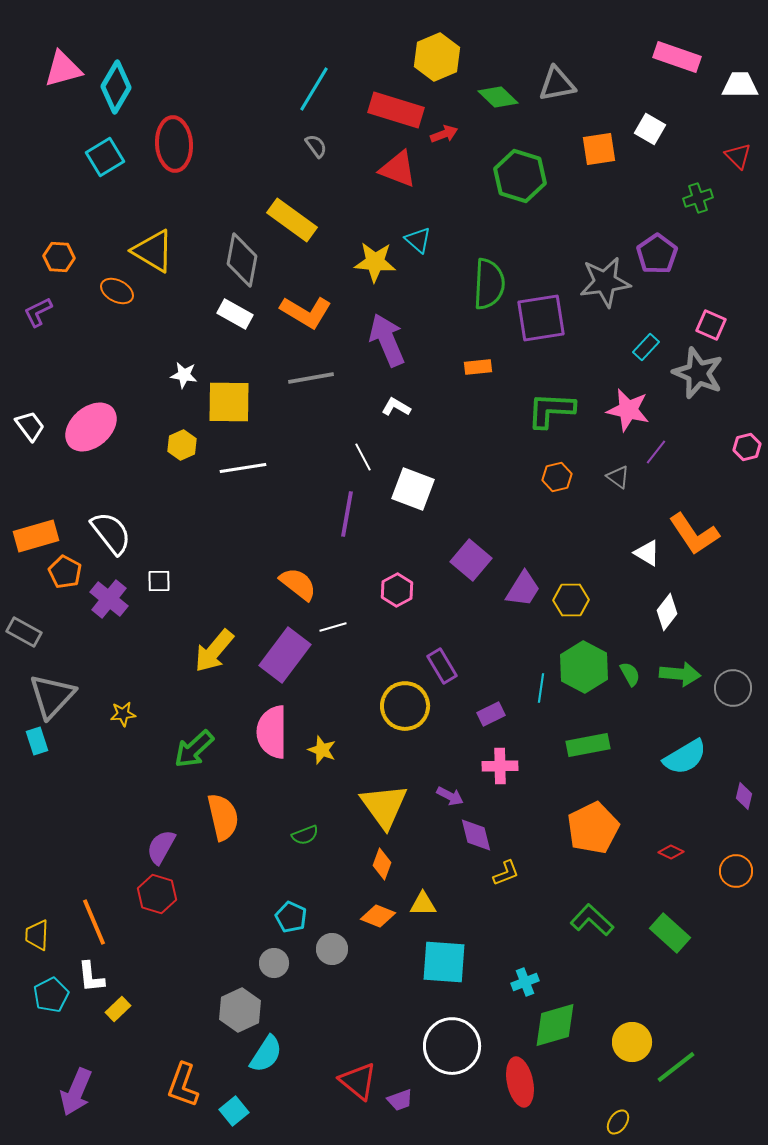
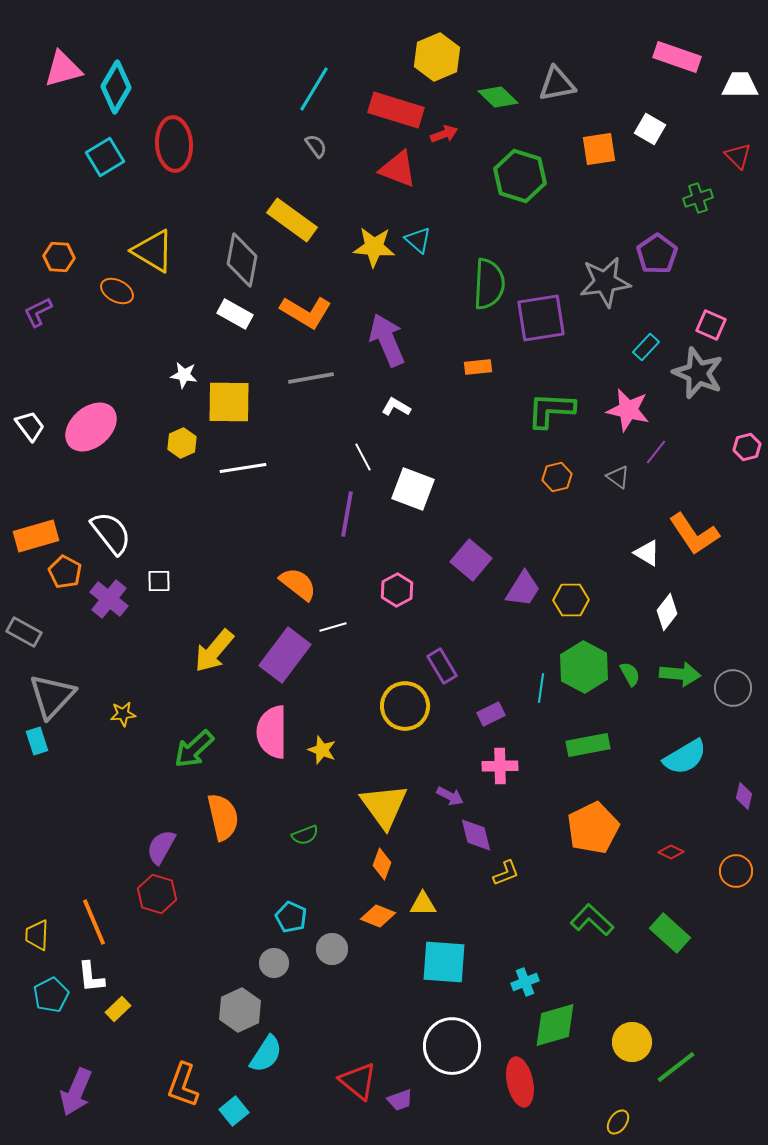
yellow star at (375, 262): moved 1 px left, 15 px up
yellow hexagon at (182, 445): moved 2 px up
